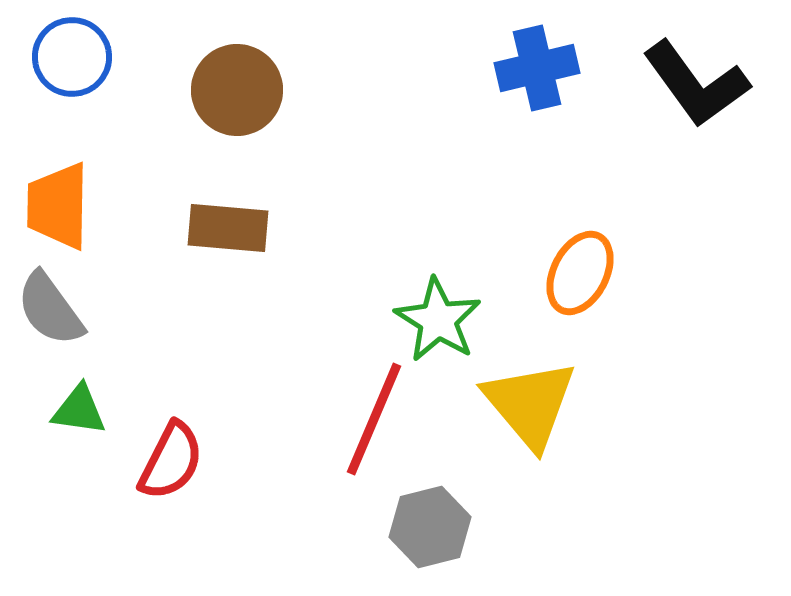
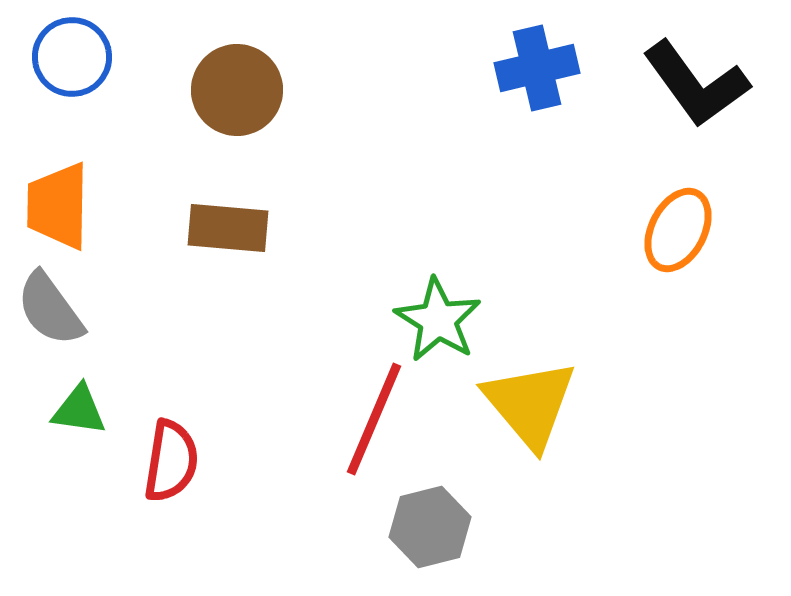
orange ellipse: moved 98 px right, 43 px up
red semicircle: rotated 18 degrees counterclockwise
